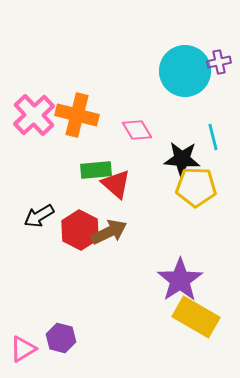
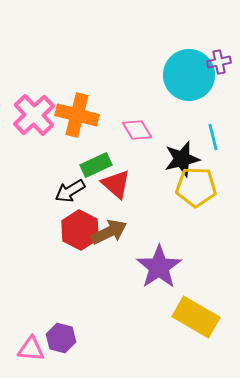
cyan circle: moved 4 px right, 4 px down
black star: rotated 18 degrees counterclockwise
green rectangle: moved 5 px up; rotated 20 degrees counterclockwise
black arrow: moved 31 px right, 25 px up
purple star: moved 21 px left, 13 px up
pink triangle: moved 8 px right; rotated 36 degrees clockwise
